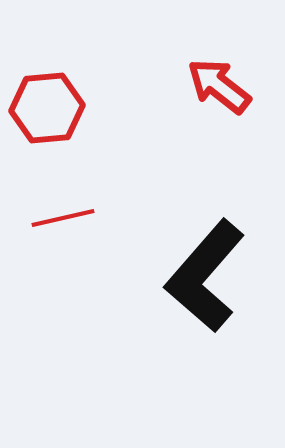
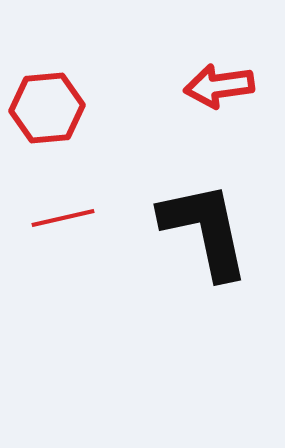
red arrow: rotated 46 degrees counterclockwise
black L-shape: moved 46 px up; rotated 127 degrees clockwise
